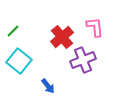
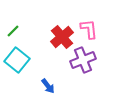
pink L-shape: moved 6 px left, 2 px down
cyan square: moved 2 px left, 1 px up
